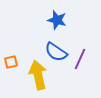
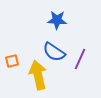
blue star: rotated 12 degrees counterclockwise
blue semicircle: moved 2 px left
orange square: moved 1 px right, 1 px up
